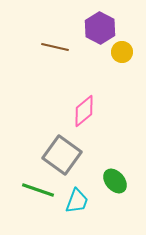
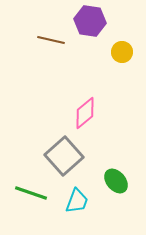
purple hexagon: moved 10 px left, 7 px up; rotated 20 degrees counterclockwise
brown line: moved 4 px left, 7 px up
pink diamond: moved 1 px right, 2 px down
gray square: moved 2 px right, 1 px down; rotated 12 degrees clockwise
green ellipse: moved 1 px right
green line: moved 7 px left, 3 px down
